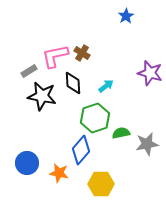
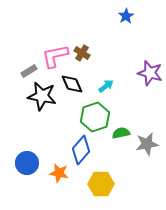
black diamond: moved 1 px left, 1 px down; rotated 20 degrees counterclockwise
green hexagon: moved 1 px up
